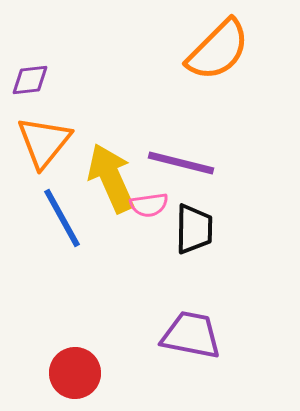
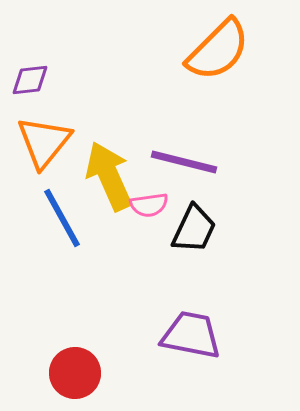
purple line: moved 3 px right, 1 px up
yellow arrow: moved 2 px left, 2 px up
black trapezoid: rotated 24 degrees clockwise
